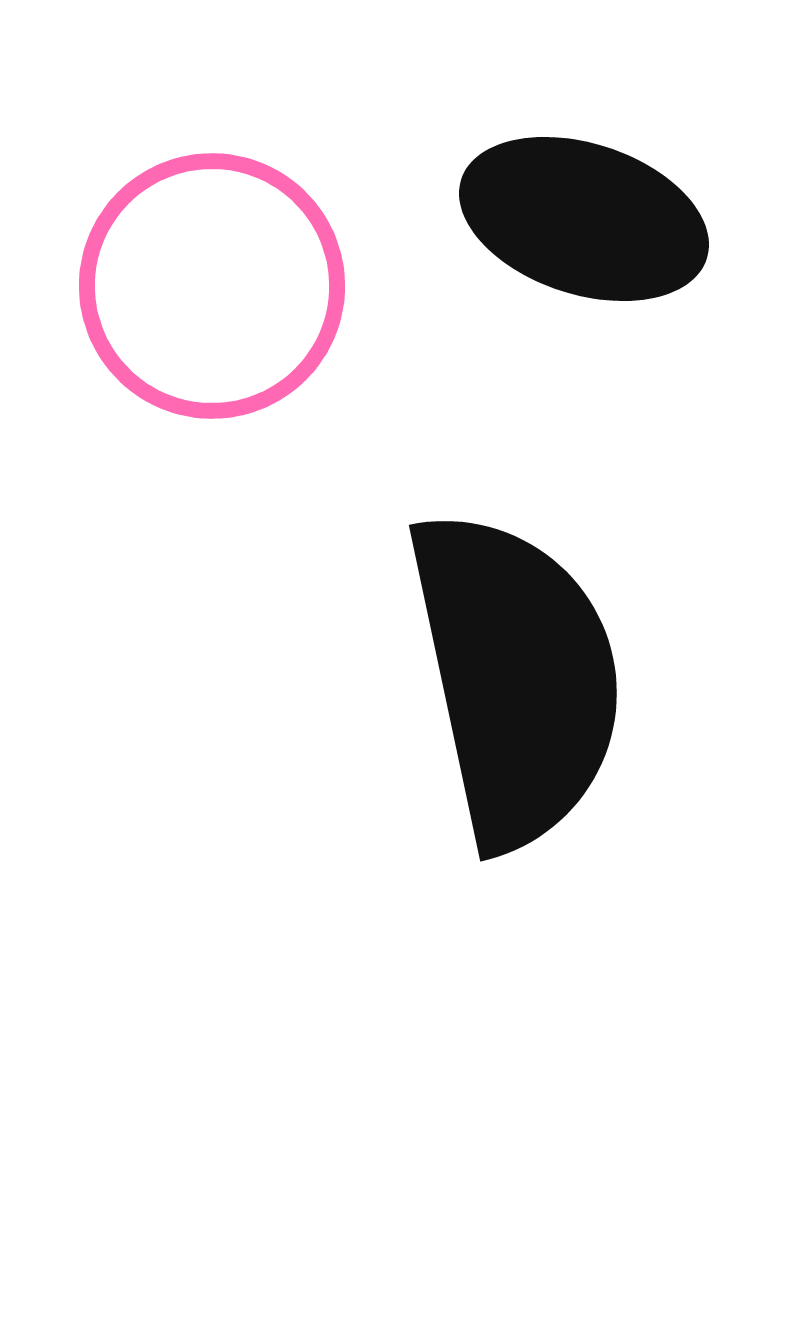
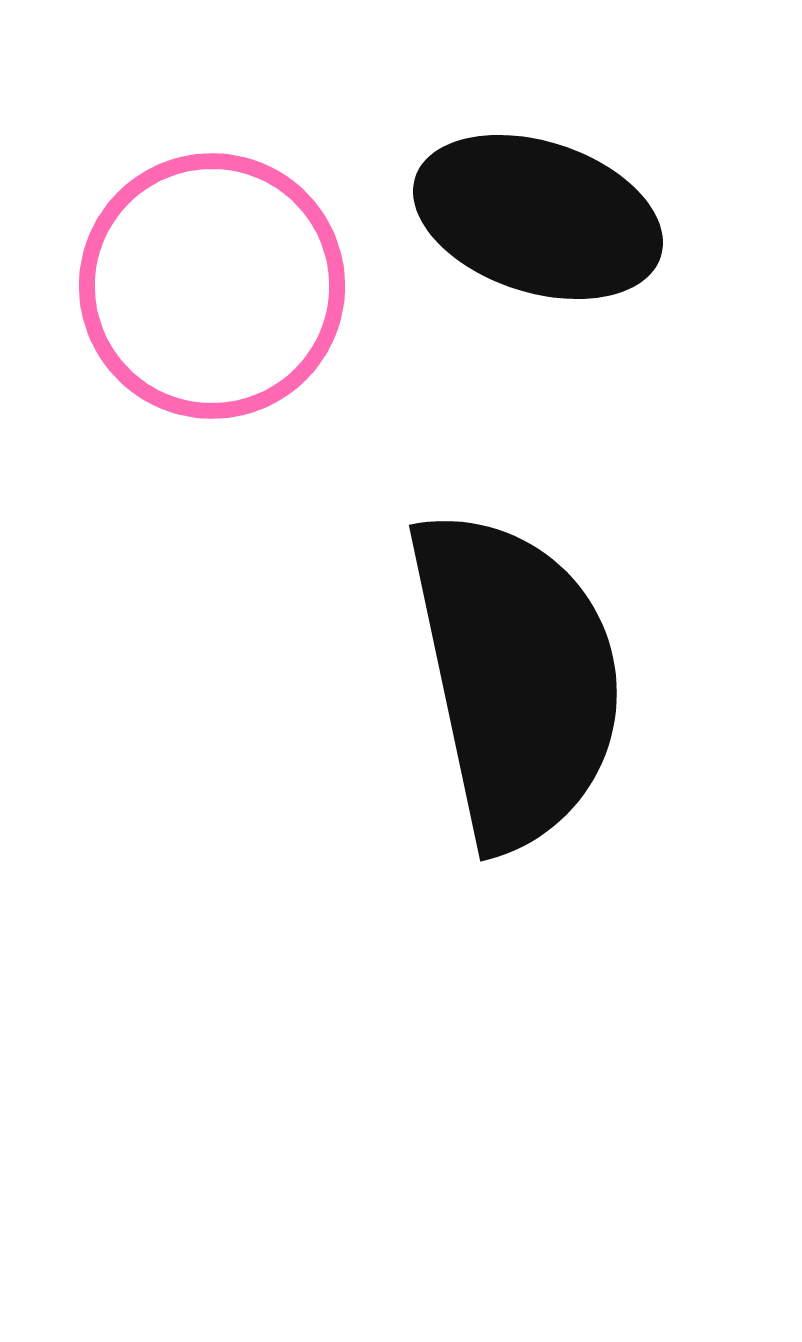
black ellipse: moved 46 px left, 2 px up
